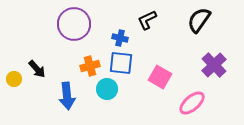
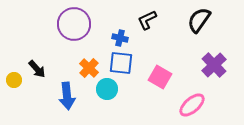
orange cross: moved 1 px left, 2 px down; rotated 30 degrees counterclockwise
yellow circle: moved 1 px down
pink ellipse: moved 2 px down
